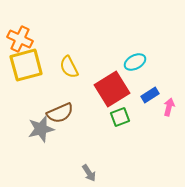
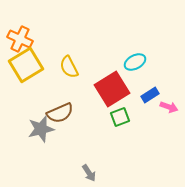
yellow square: rotated 16 degrees counterclockwise
pink arrow: rotated 96 degrees clockwise
